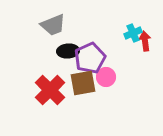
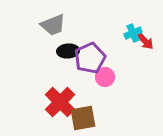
red arrow: rotated 144 degrees clockwise
pink circle: moved 1 px left
brown square: moved 35 px down
red cross: moved 10 px right, 12 px down
